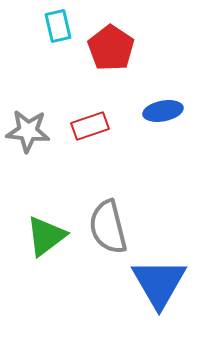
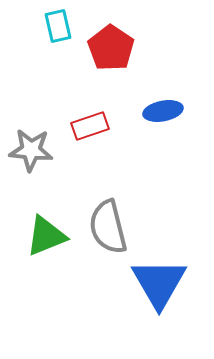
gray star: moved 3 px right, 19 px down
green triangle: rotated 15 degrees clockwise
